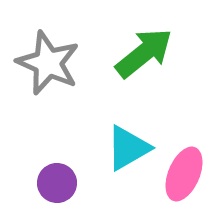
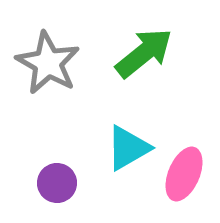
gray star: rotated 6 degrees clockwise
